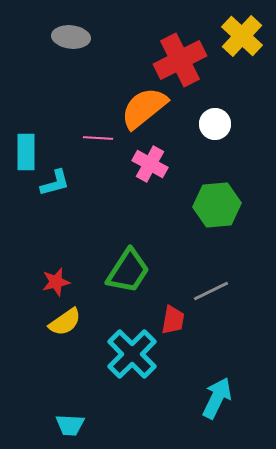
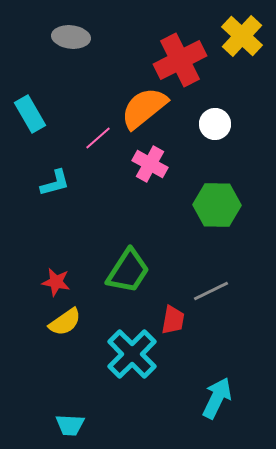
pink line: rotated 44 degrees counterclockwise
cyan rectangle: moved 4 px right, 38 px up; rotated 30 degrees counterclockwise
green hexagon: rotated 6 degrees clockwise
red star: rotated 24 degrees clockwise
